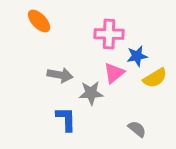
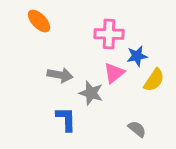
yellow semicircle: moved 1 px left, 2 px down; rotated 25 degrees counterclockwise
gray star: rotated 20 degrees clockwise
